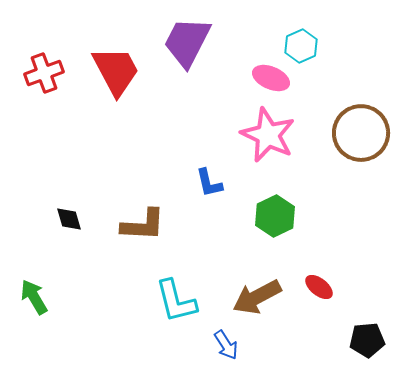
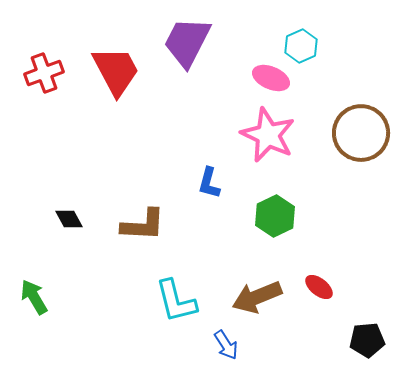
blue L-shape: rotated 28 degrees clockwise
black diamond: rotated 12 degrees counterclockwise
brown arrow: rotated 6 degrees clockwise
